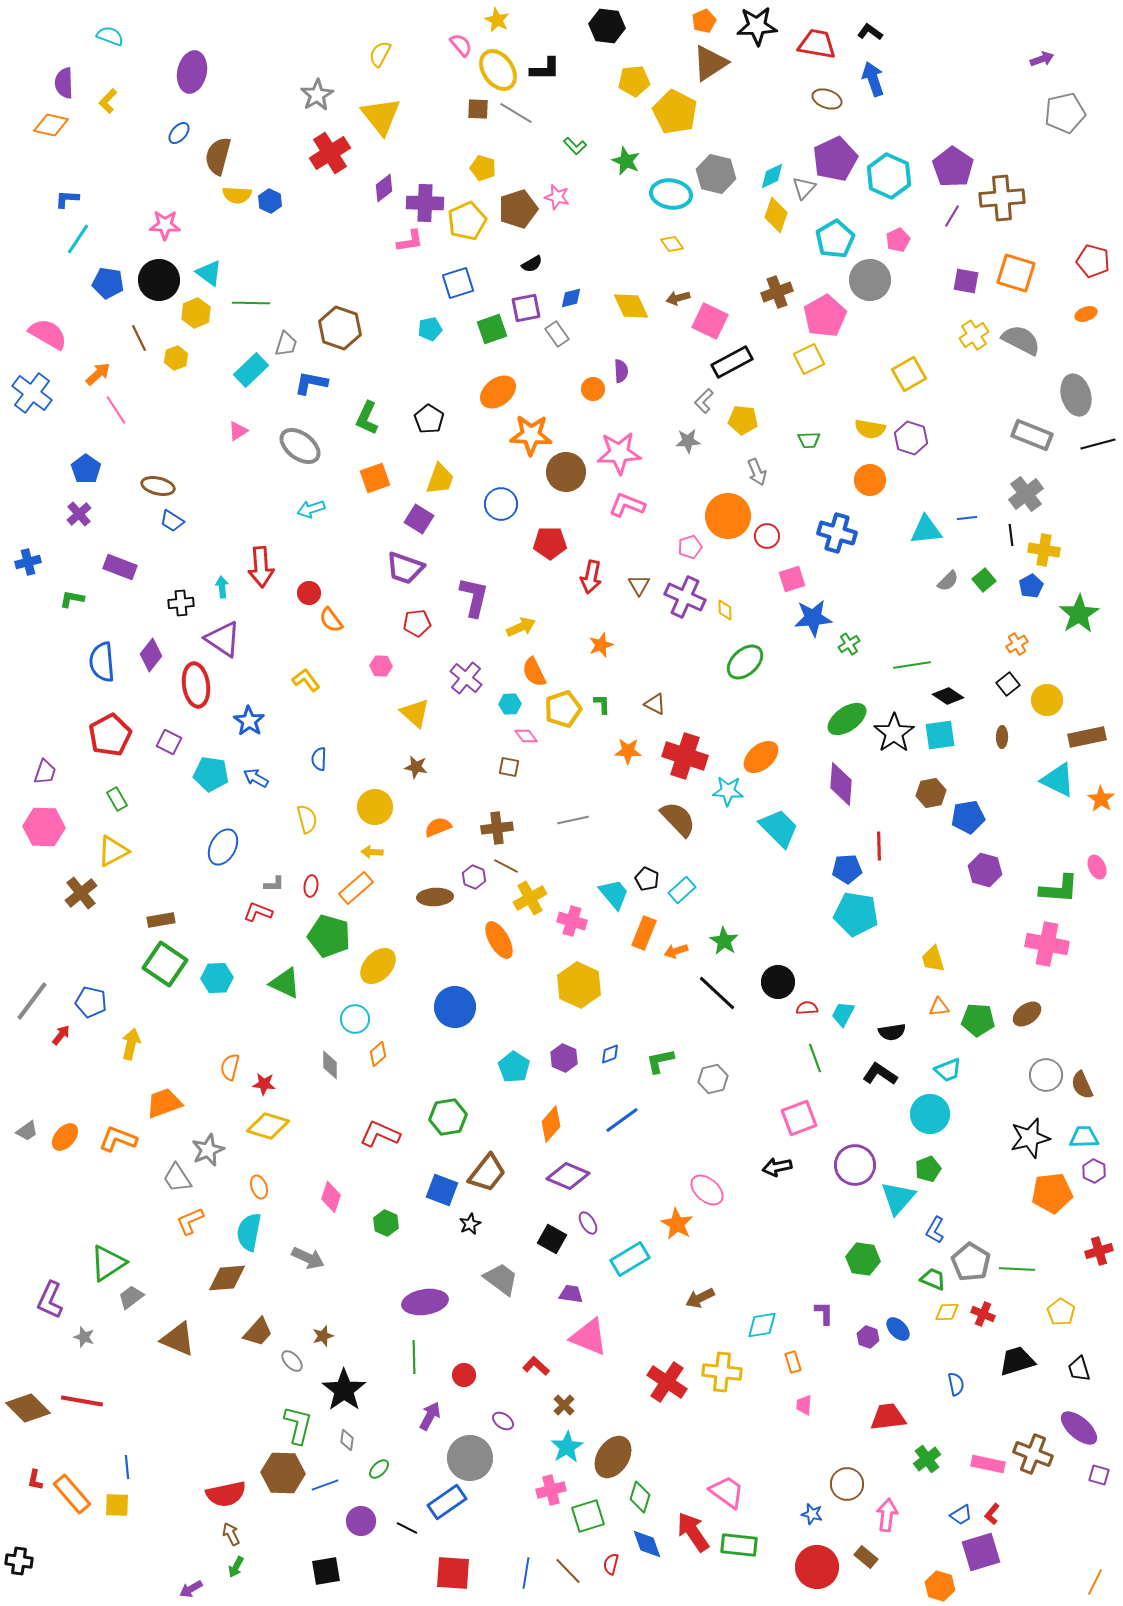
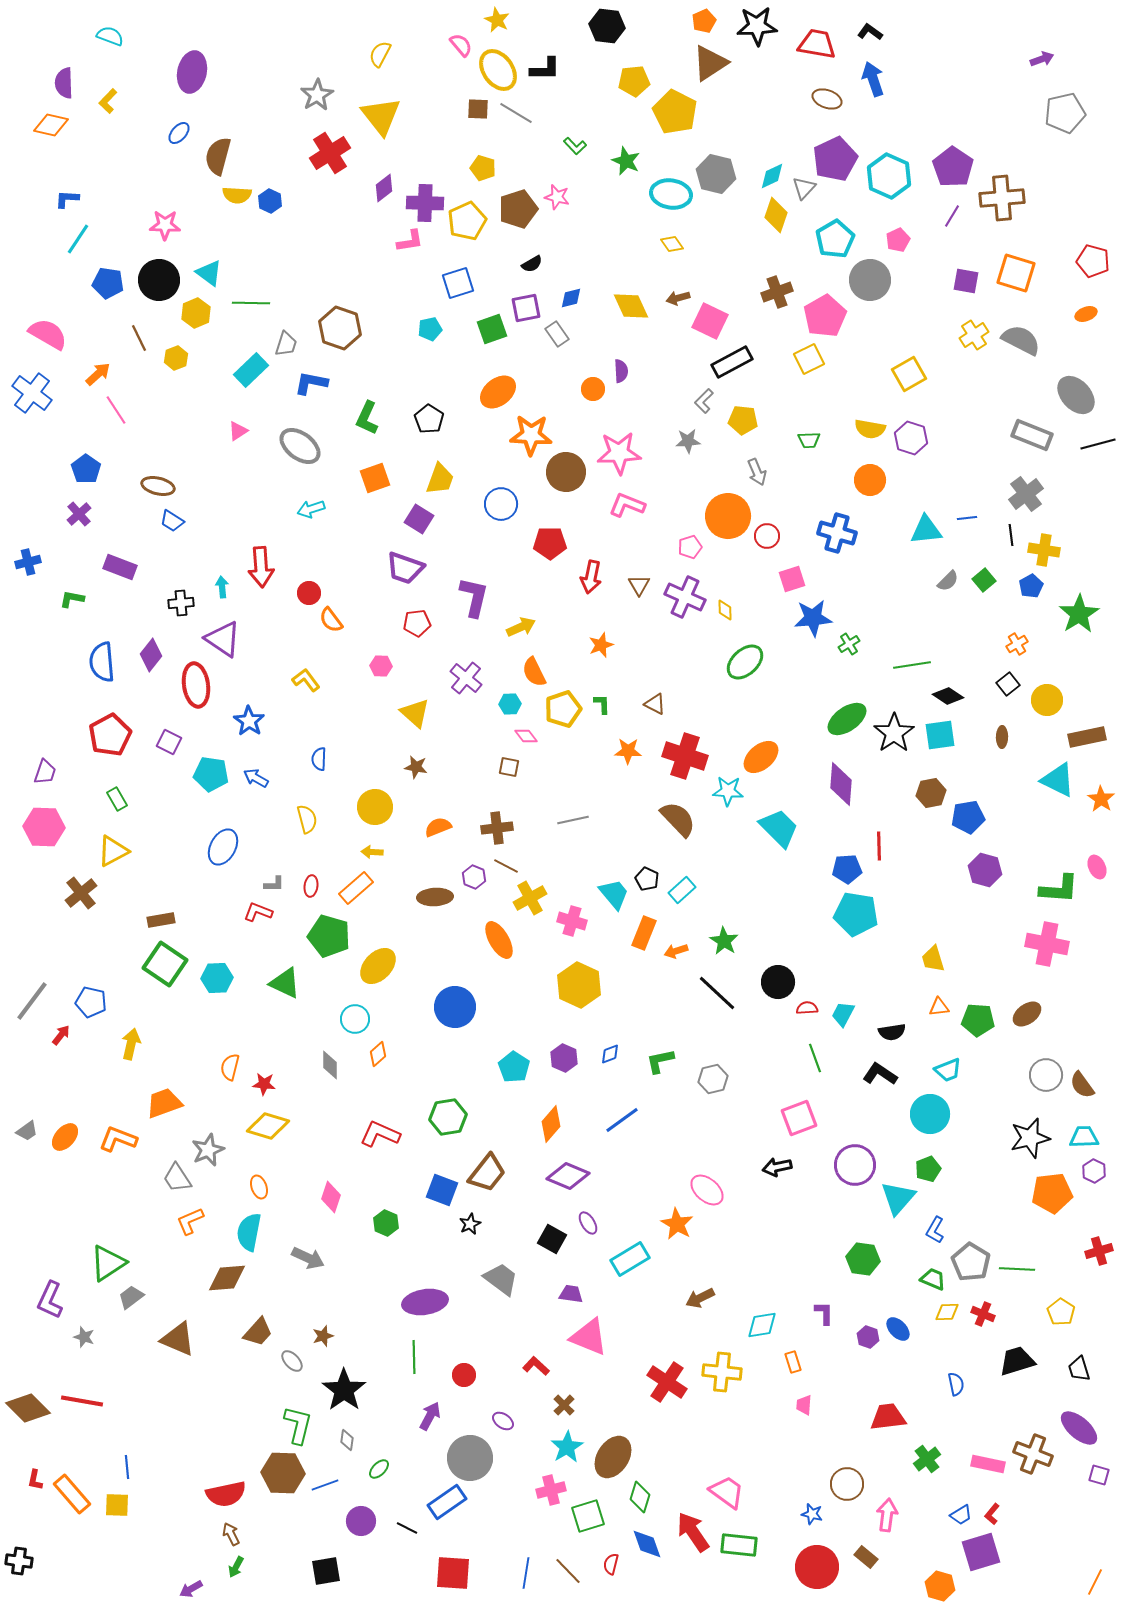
gray ellipse at (1076, 395): rotated 27 degrees counterclockwise
brown semicircle at (1082, 1085): rotated 12 degrees counterclockwise
